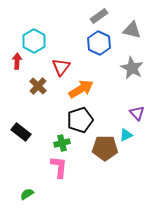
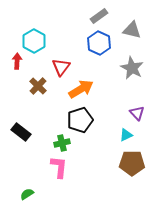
brown pentagon: moved 27 px right, 15 px down
